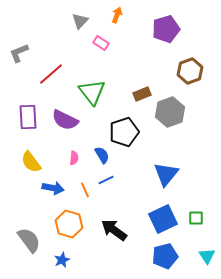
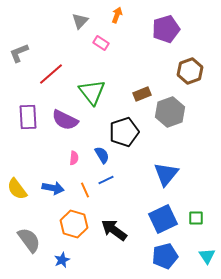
yellow semicircle: moved 14 px left, 27 px down
orange hexagon: moved 5 px right
